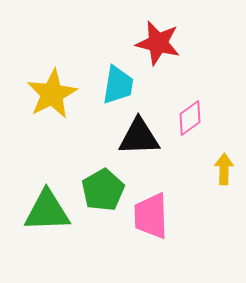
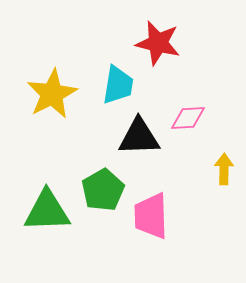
pink diamond: moved 2 px left; rotated 33 degrees clockwise
